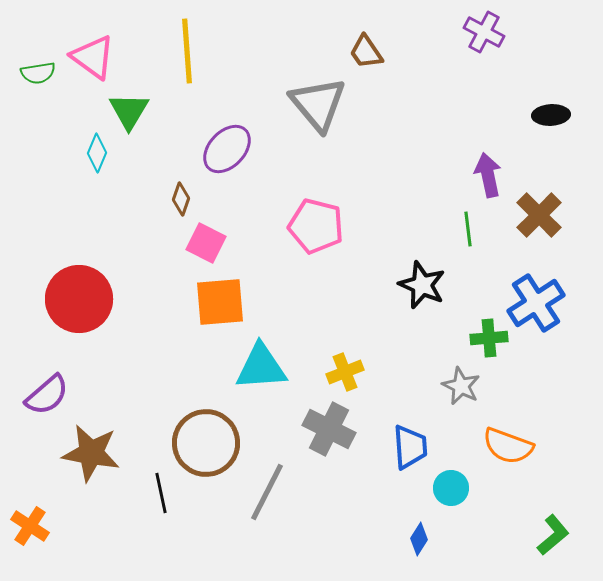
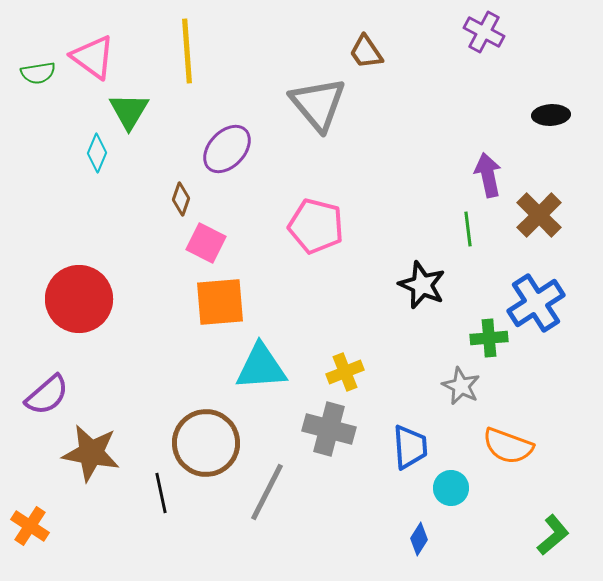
gray cross: rotated 12 degrees counterclockwise
